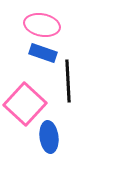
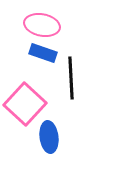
black line: moved 3 px right, 3 px up
